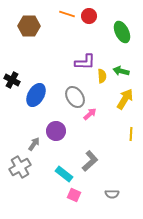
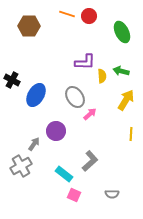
yellow arrow: moved 1 px right, 1 px down
gray cross: moved 1 px right, 1 px up
